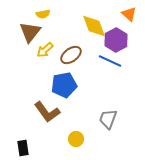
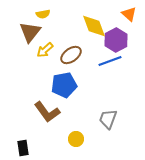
blue line: rotated 45 degrees counterclockwise
